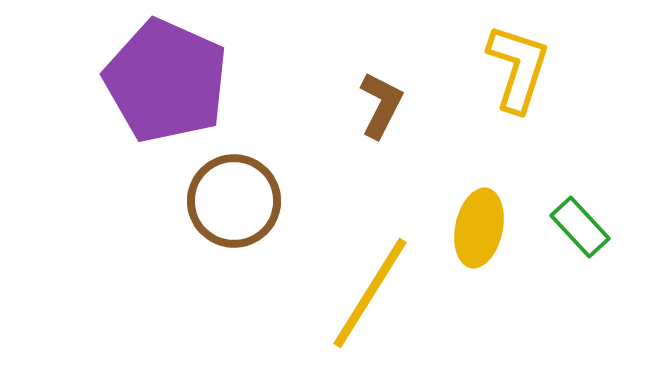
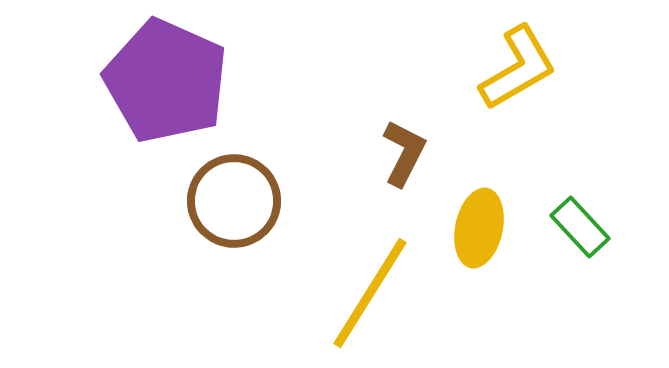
yellow L-shape: rotated 42 degrees clockwise
brown L-shape: moved 23 px right, 48 px down
